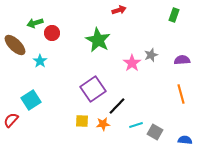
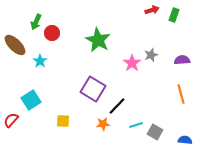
red arrow: moved 33 px right
green arrow: moved 1 px right, 1 px up; rotated 49 degrees counterclockwise
purple square: rotated 25 degrees counterclockwise
yellow square: moved 19 px left
